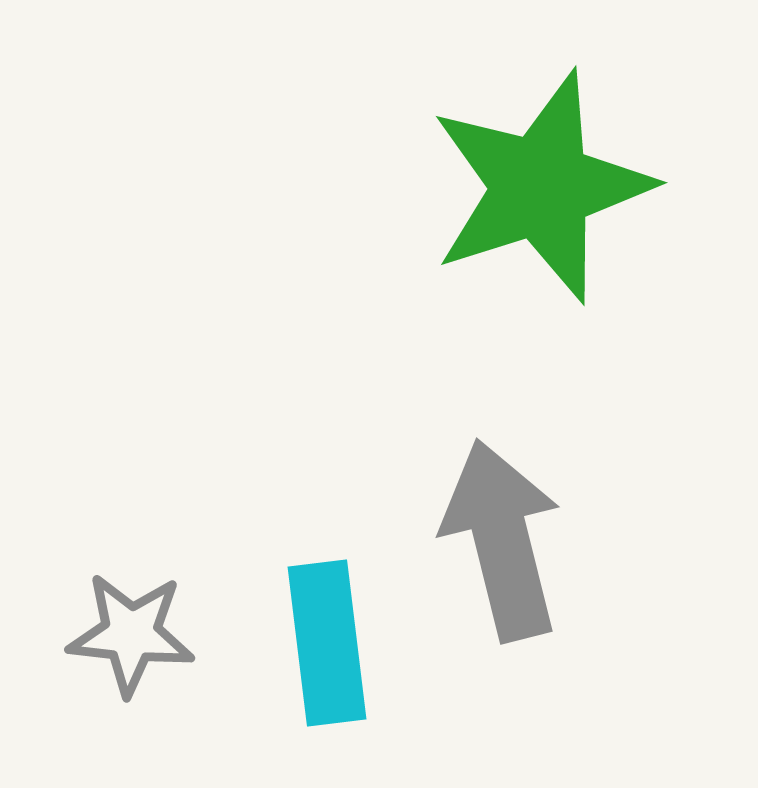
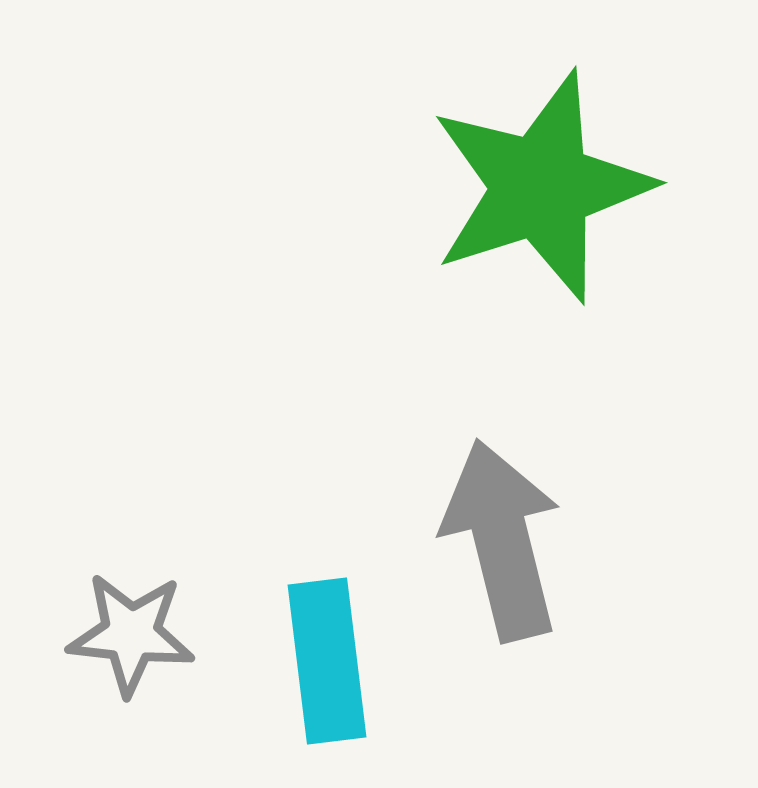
cyan rectangle: moved 18 px down
